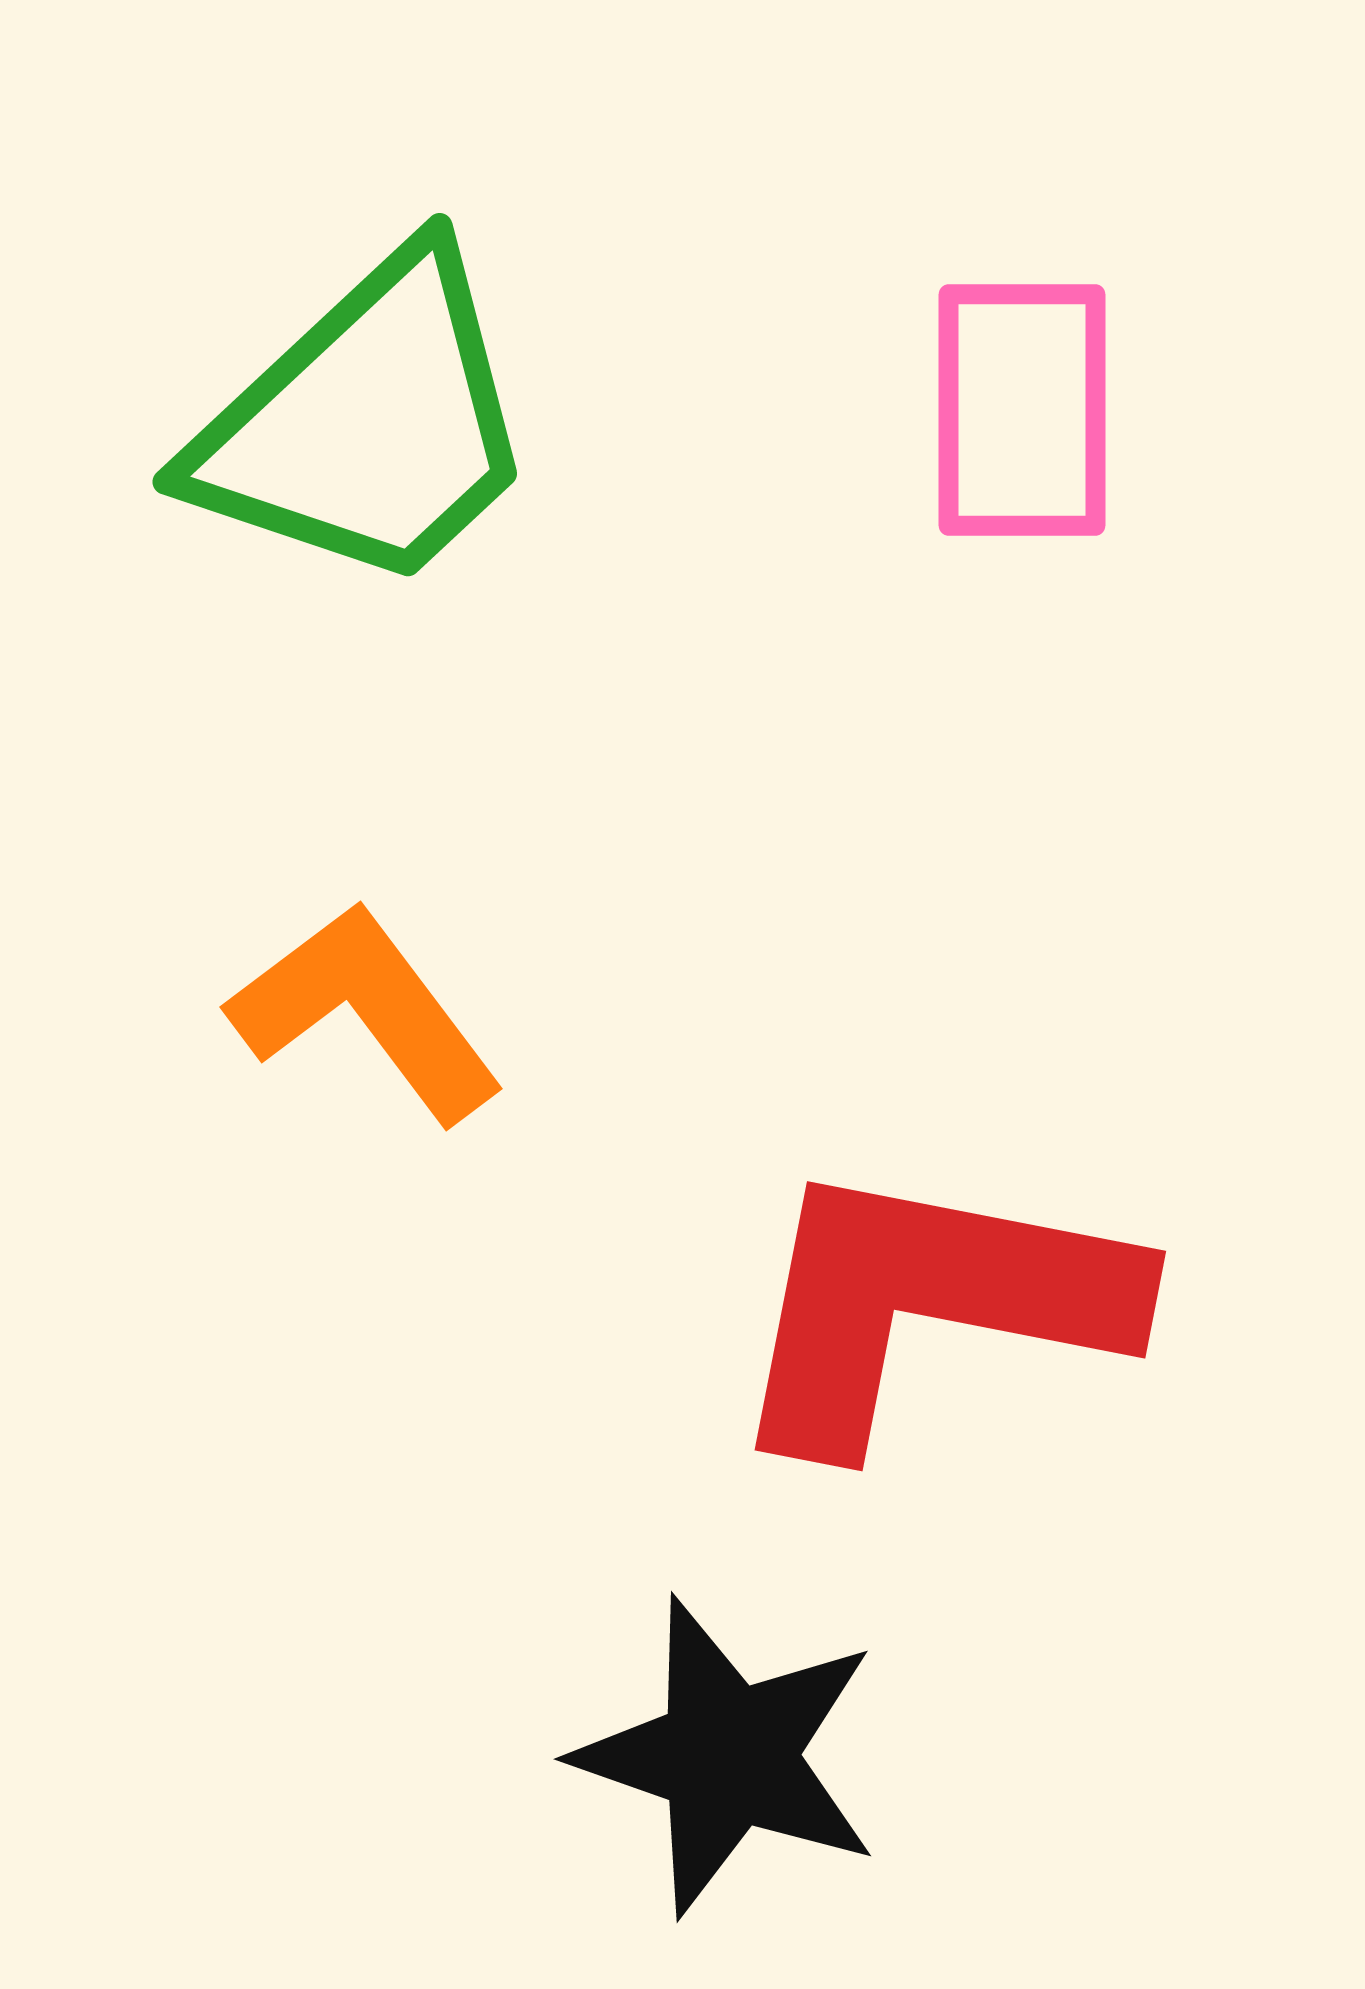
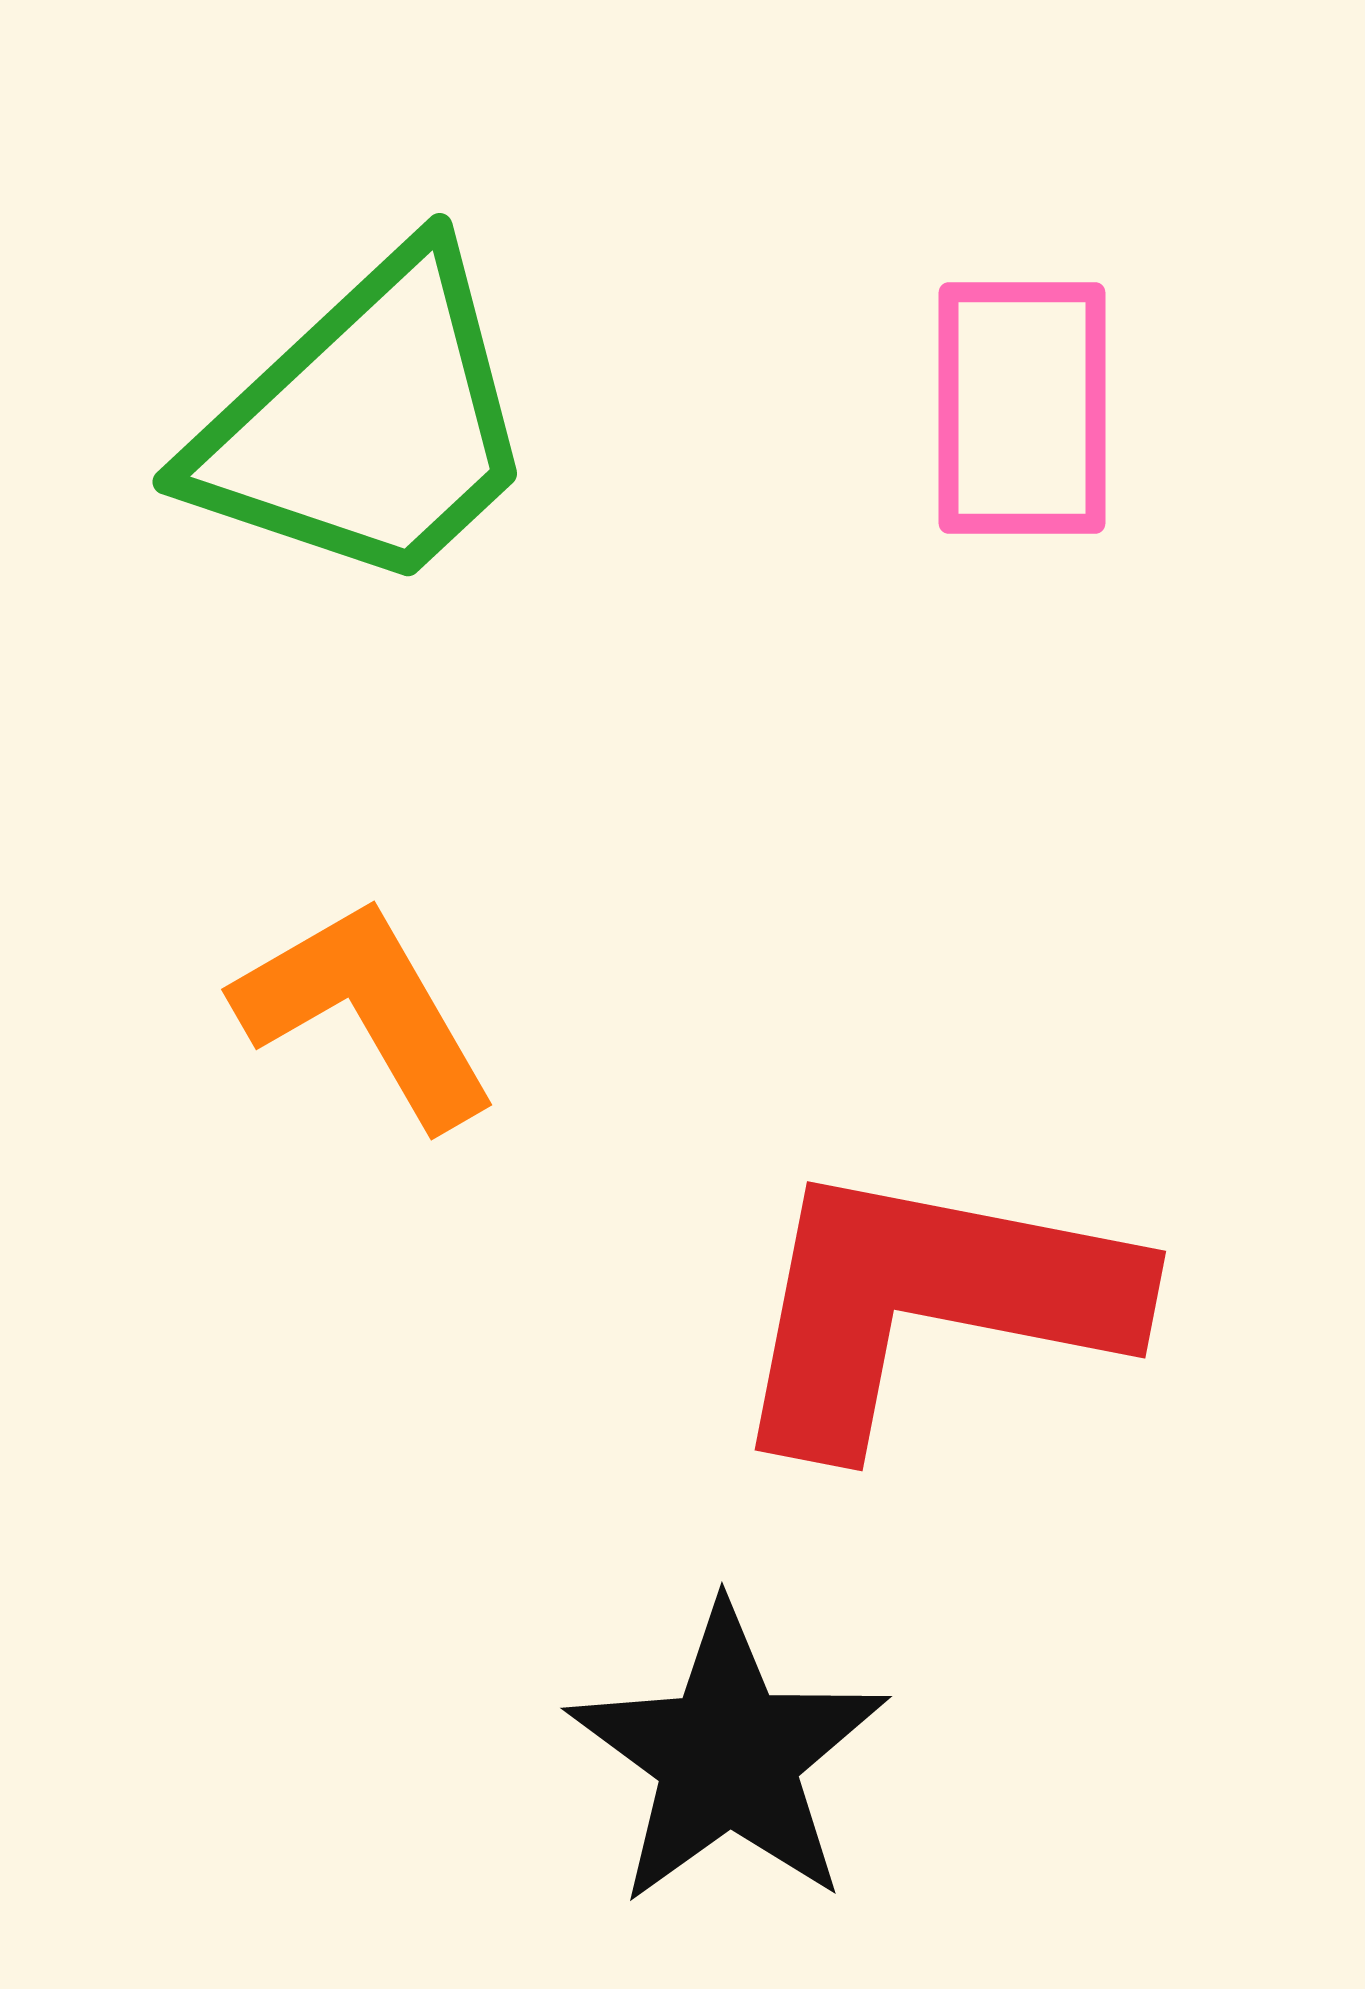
pink rectangle: moved 2 px up
orange L-shape: rotated 7 degrees clockwise
black star: rotated 17 degrees clockwise
